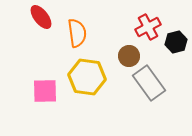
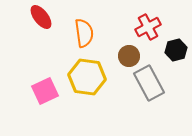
orange semicircle: moved 7 px right
black hexagon: moved 8 px down
gray rectangle: rotated 8 degrees clockwise
pink square: rotated 24 degrees counterclockwise
